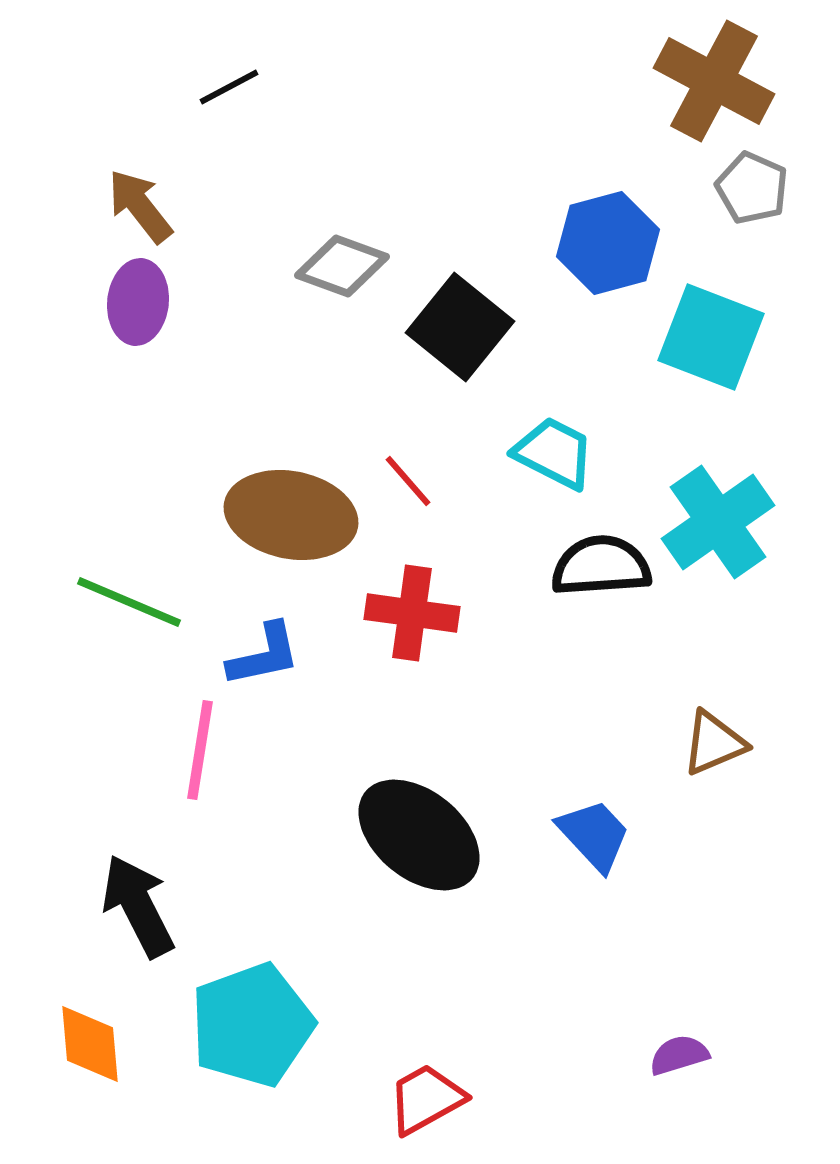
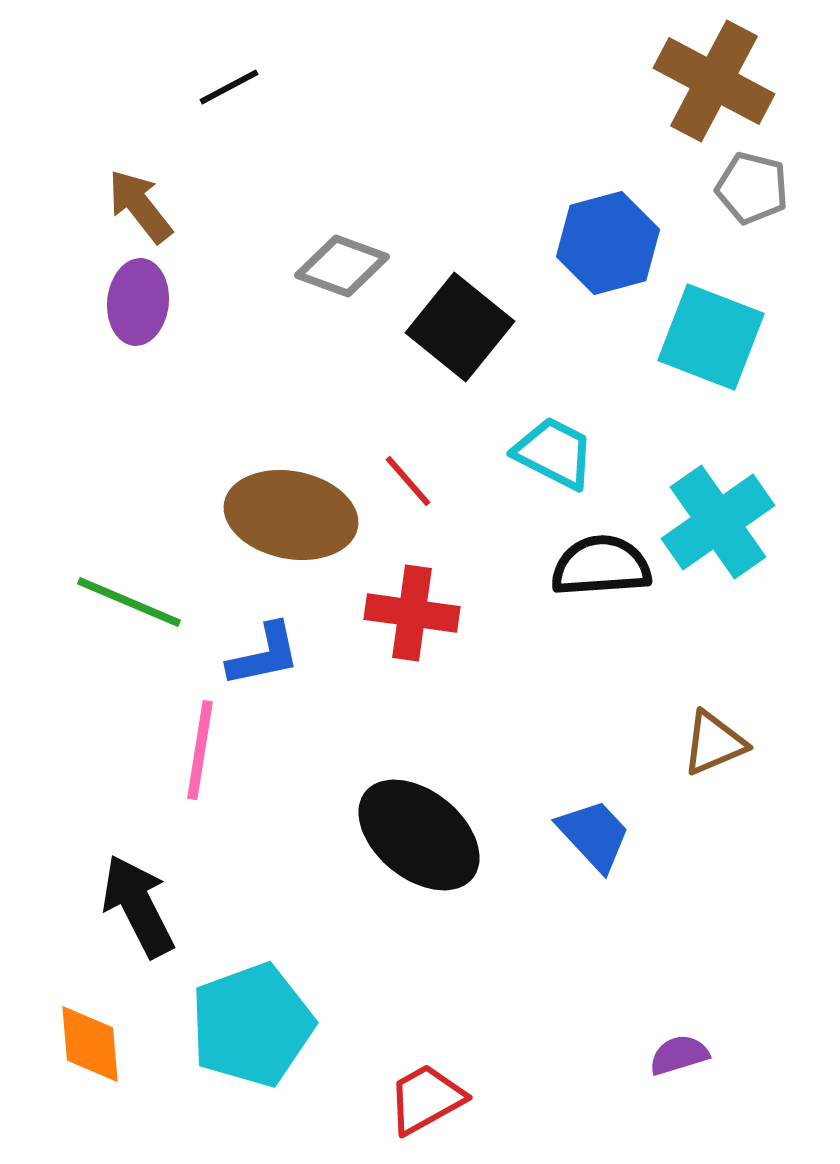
gray pentagon: rotated 10 degrees counterclockwise
